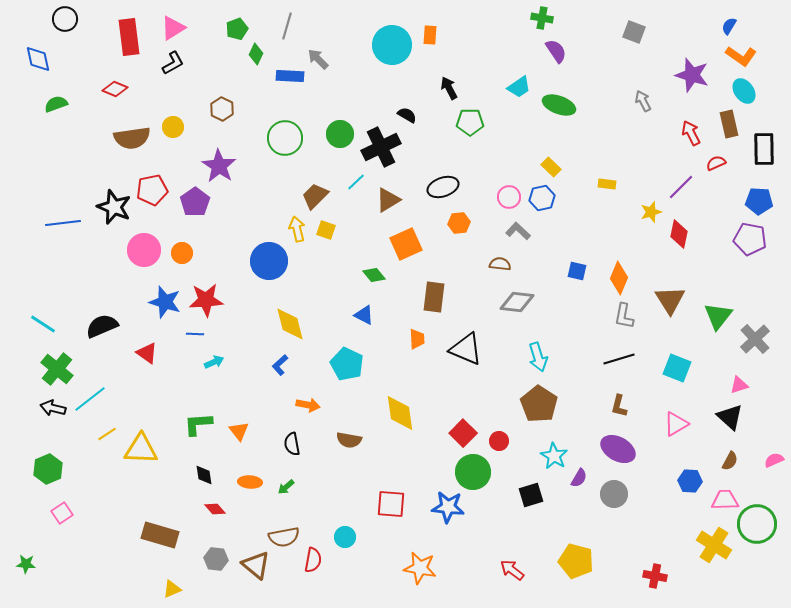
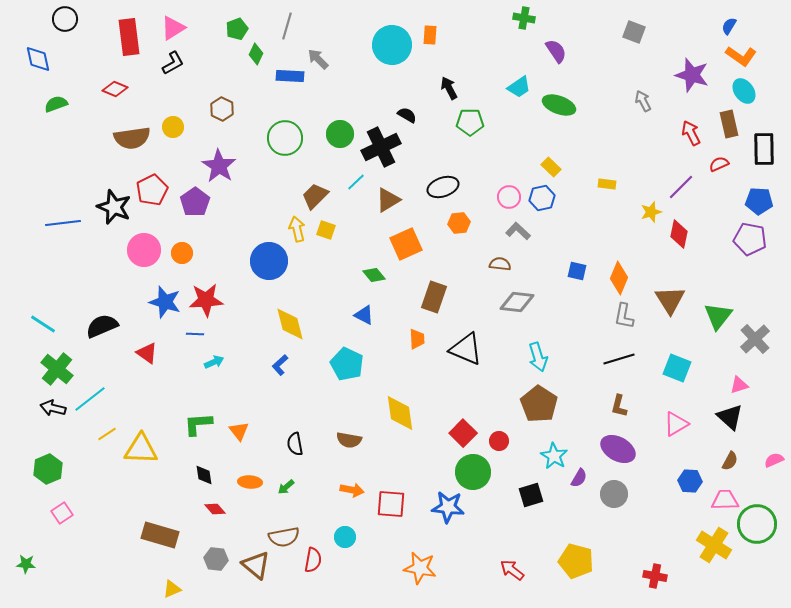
green cross at (542, 18): moved 18 px left
red semicircle at (716, 163): moved 3 px right, 1 px down
red pentagon at (152, 190): rotated 16 degrees counterclockwise
brown rectangle at (434, 297): rotated 12 degrees clockwise
orange arrow at (308, 405): moved 44 px right, 85 px down
black semicircle at (292, 444): moved 3 px right
